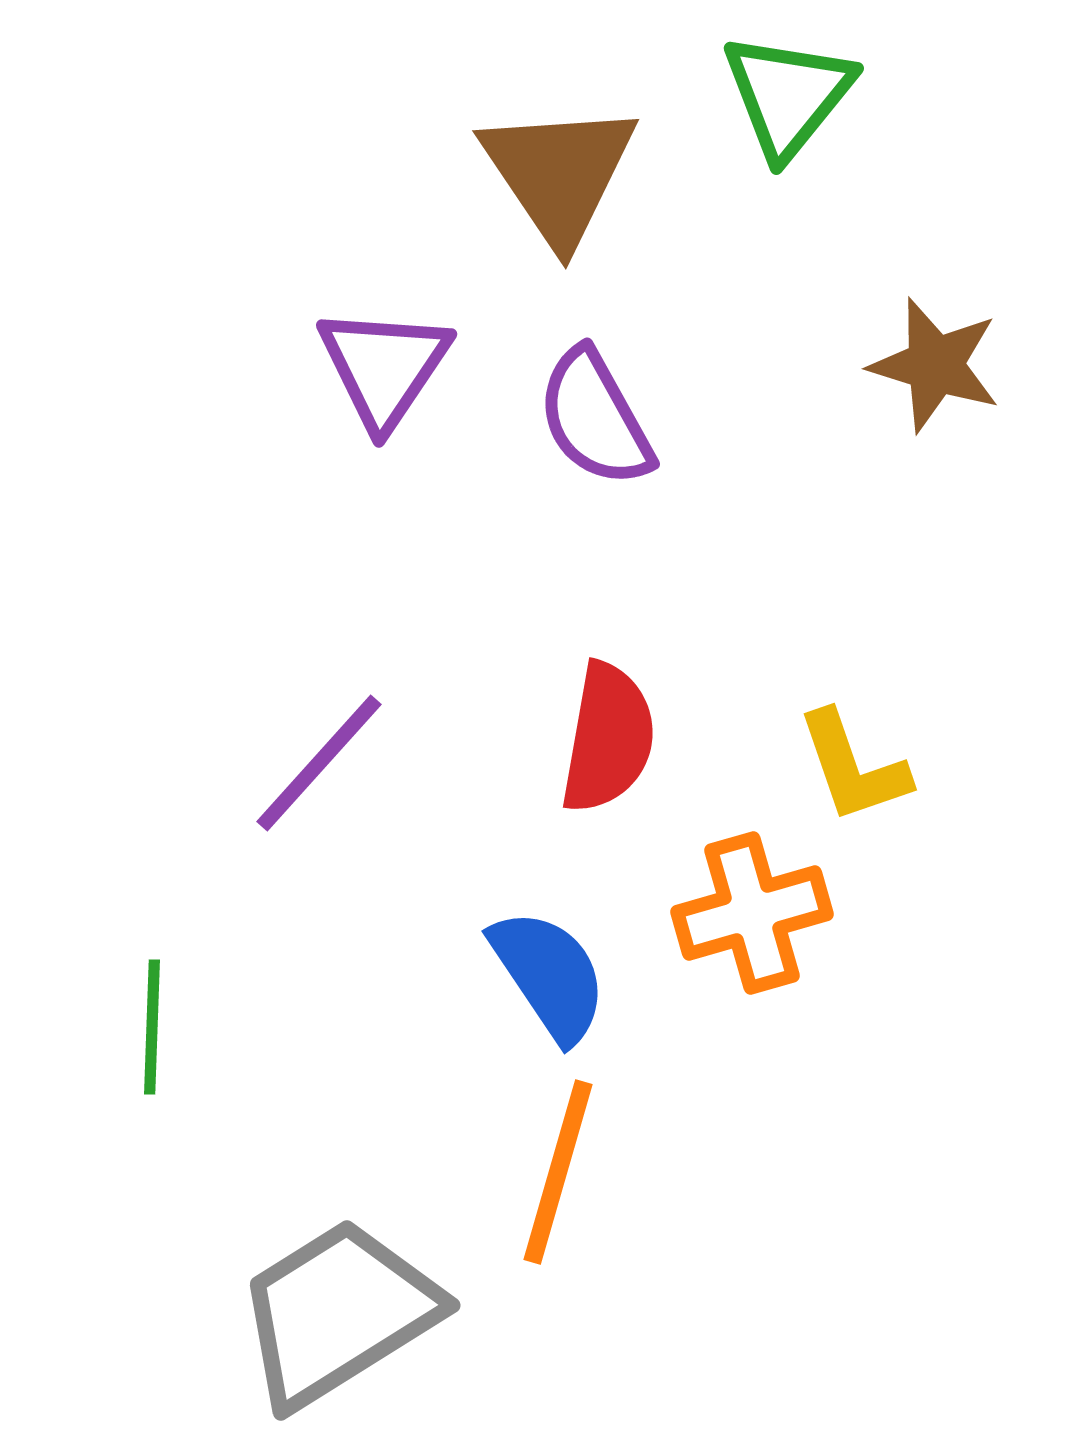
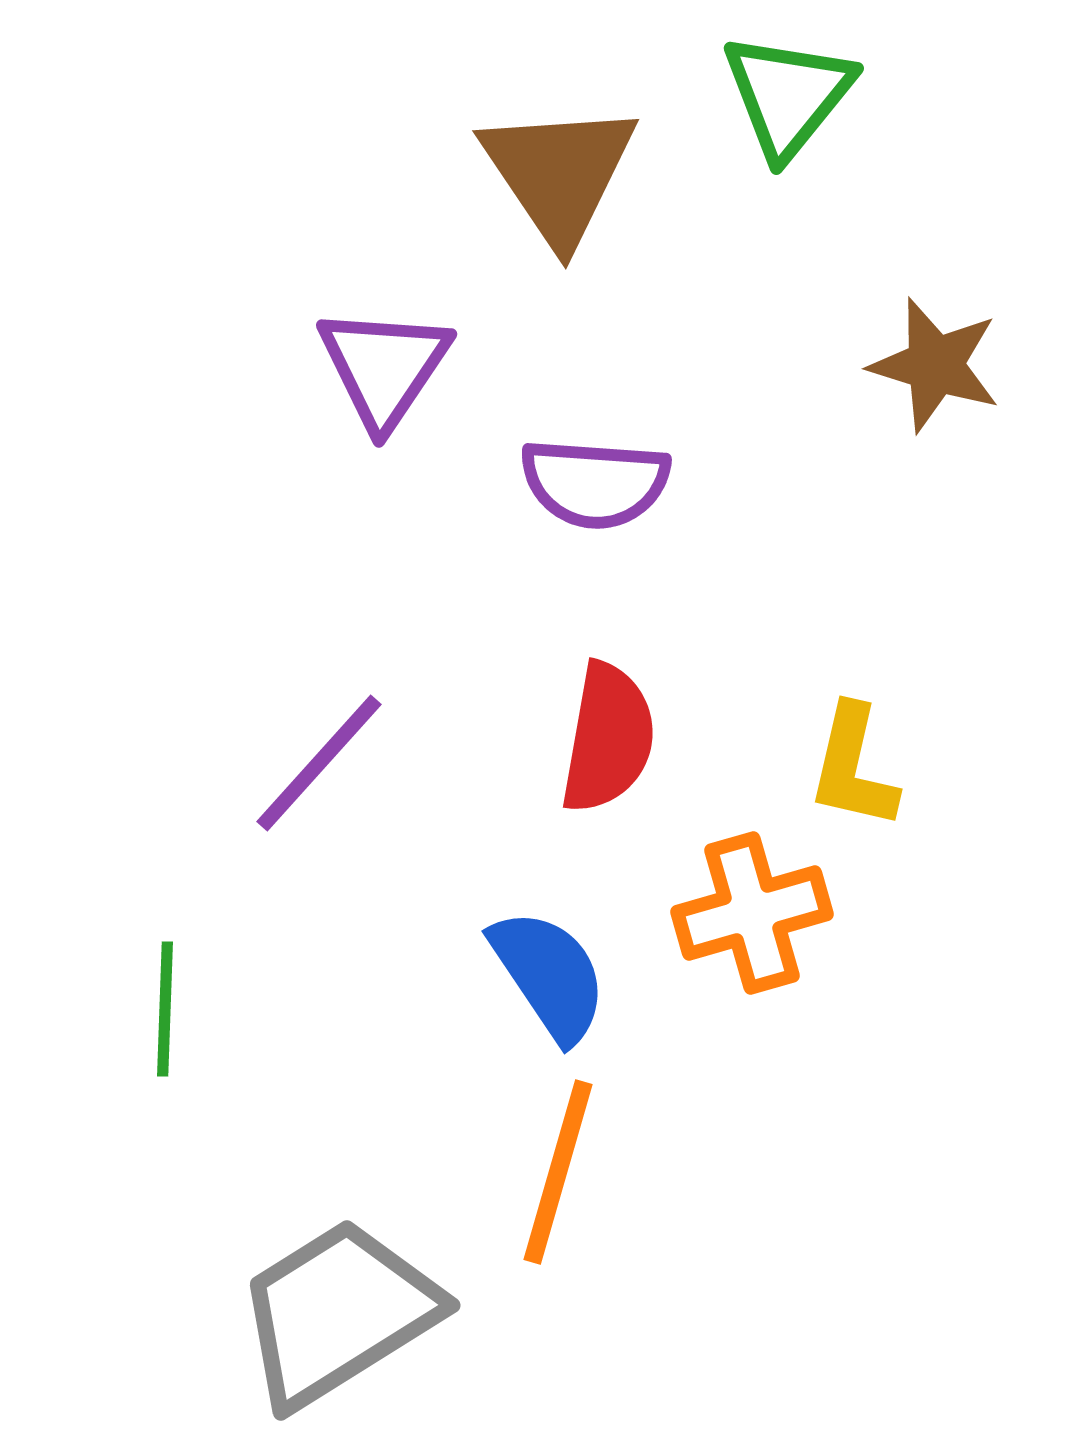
purple semicircle: moved 65 px down; rotated 57 degrees counterclockwise
yellow L-shape: rotated 32 degrees clockwise
green line: moved 13 px right, 18 px up
